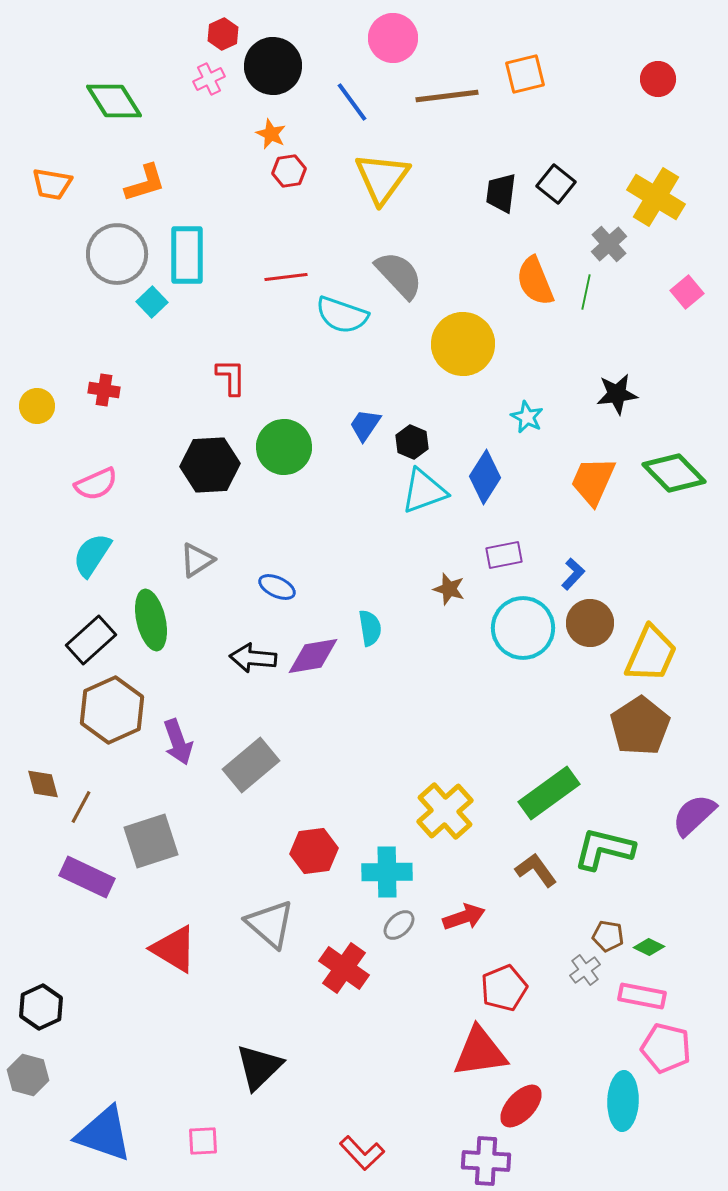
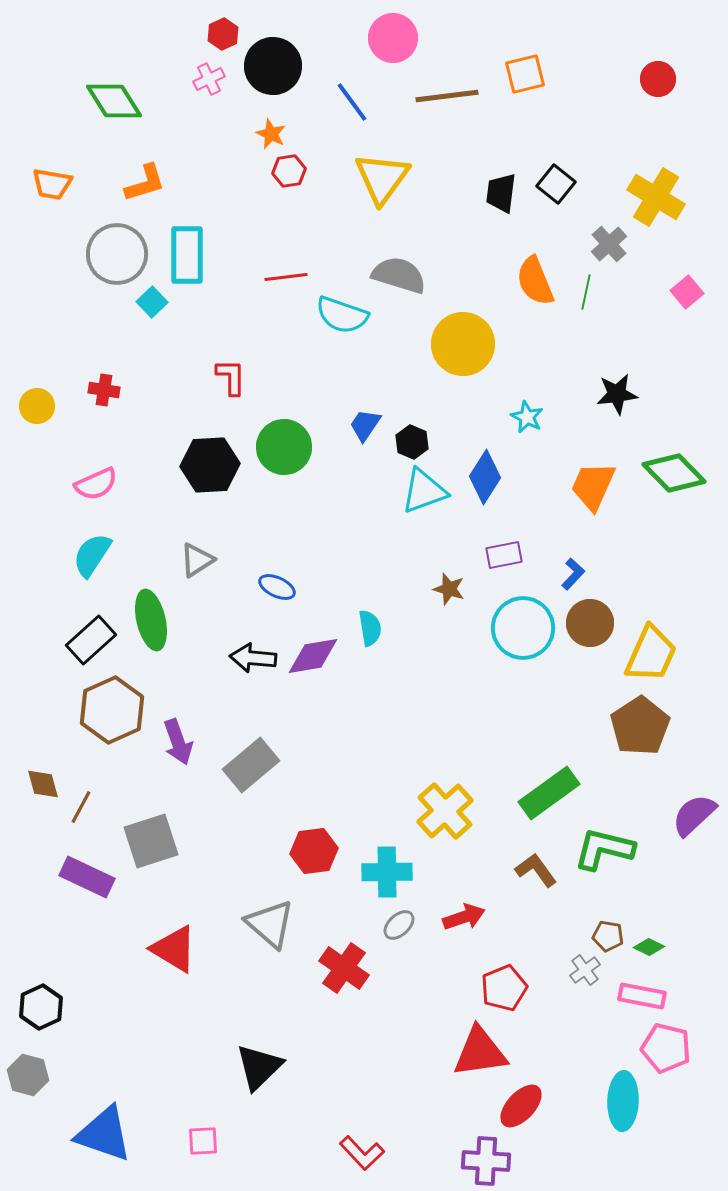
gray semicircle at (399, 275): rotated 30 degrees counterclockwise
orange trapezoid at (593, 481): moved 5 px down
